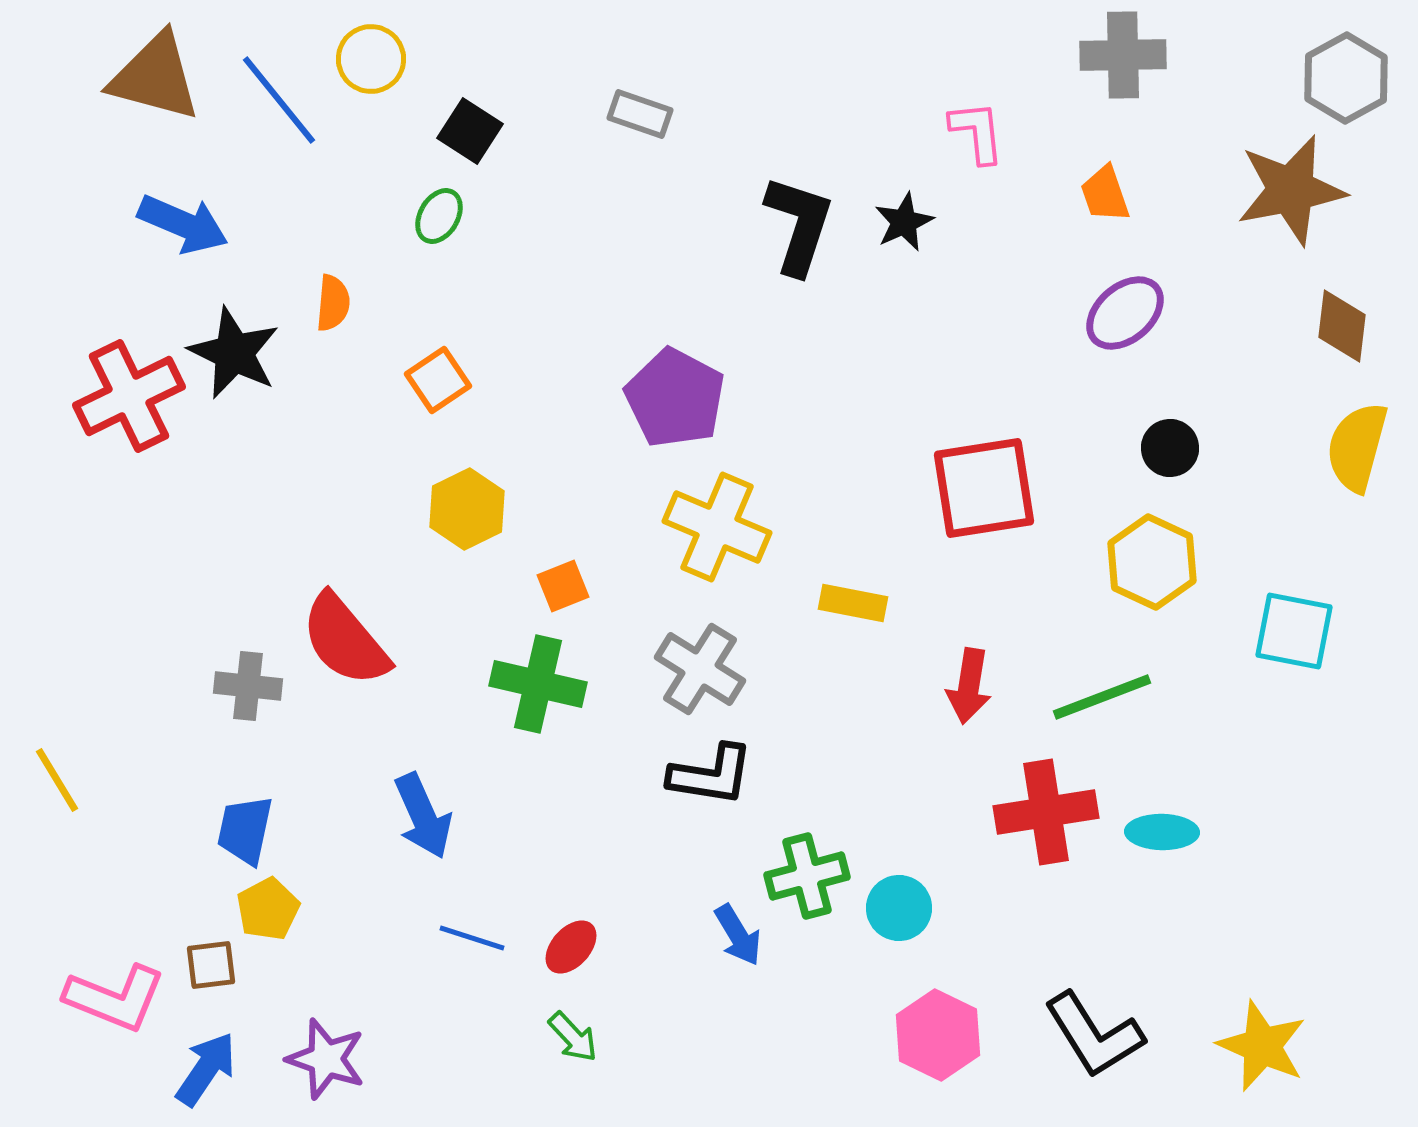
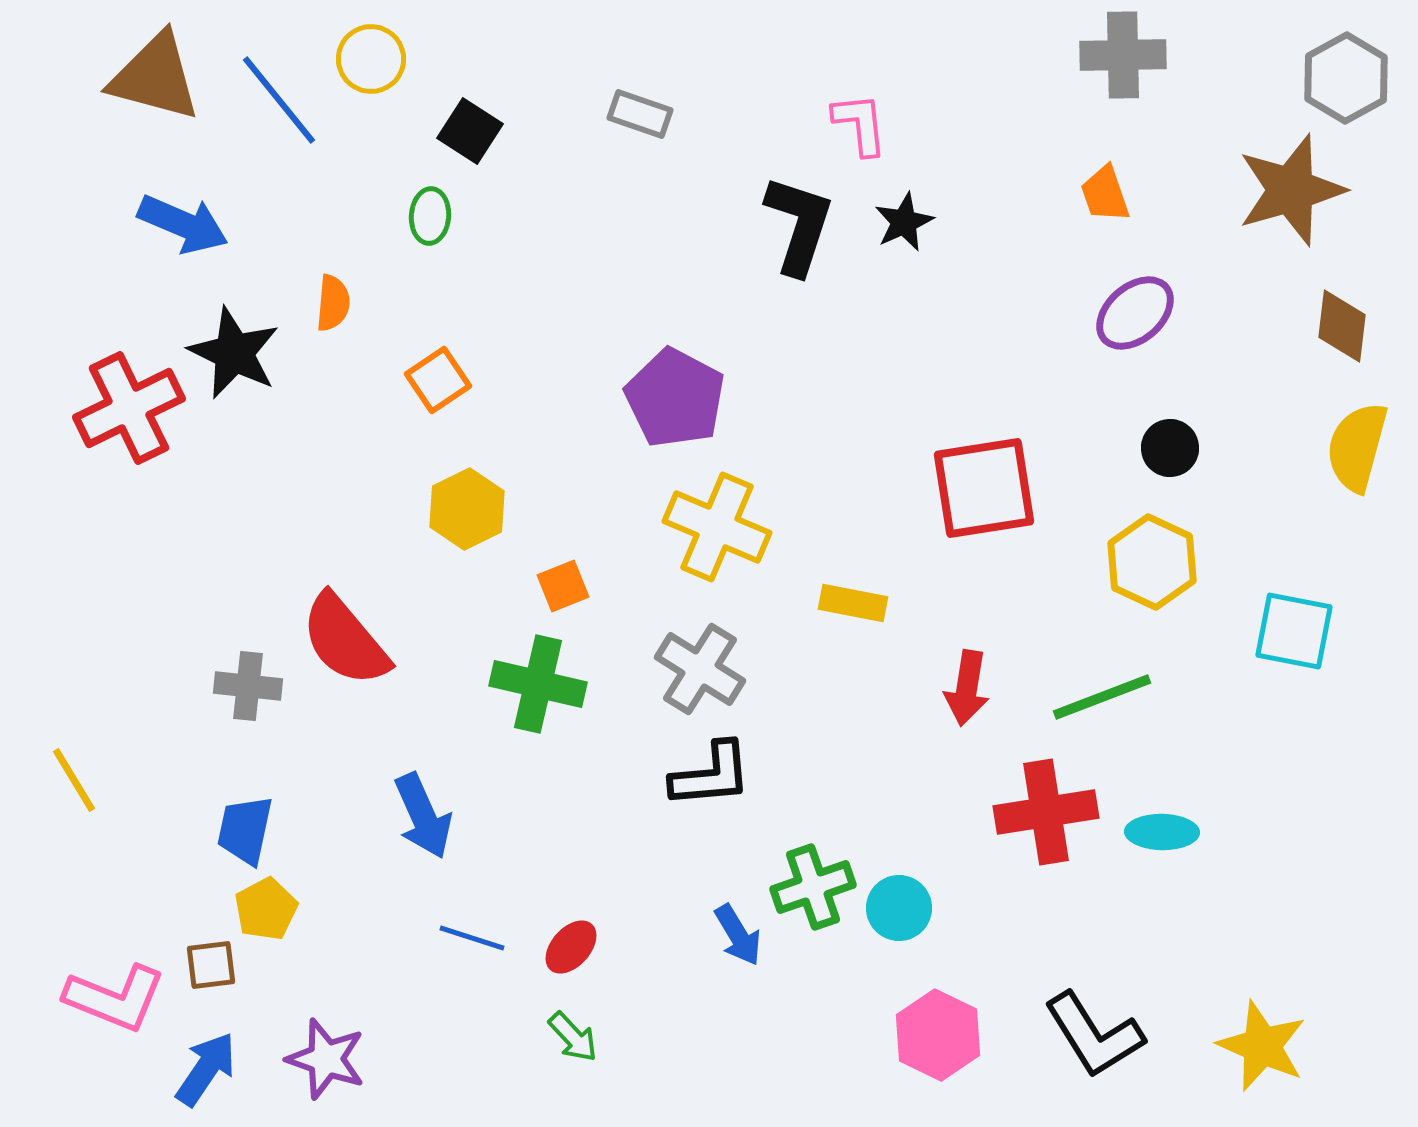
pink L-shape at (977, 132): moved 117 px left, 8 px up
brown star at (1291, 190): rotated 5 degrees counterclockwise
green ellipse at (439, 216): moved 9 px left; rotated 26 degrees counterclockwise
purple ellipse at (1125, 313): moved 10 px right
red cross at (129, 396): moved 12 px down
red arrow at (969, 686): moved 2 px left, 2 px down
black L-shape at (711, 775): rotated 14 degrees counterclockwise
yellow line at (57, 780): moved 17 px right
green cross at (807, 876): moved 6 px right, 11 px down; rotated 4 degrees counterclockwise
yellow pentagon at (268, 909): moved 2 px left
